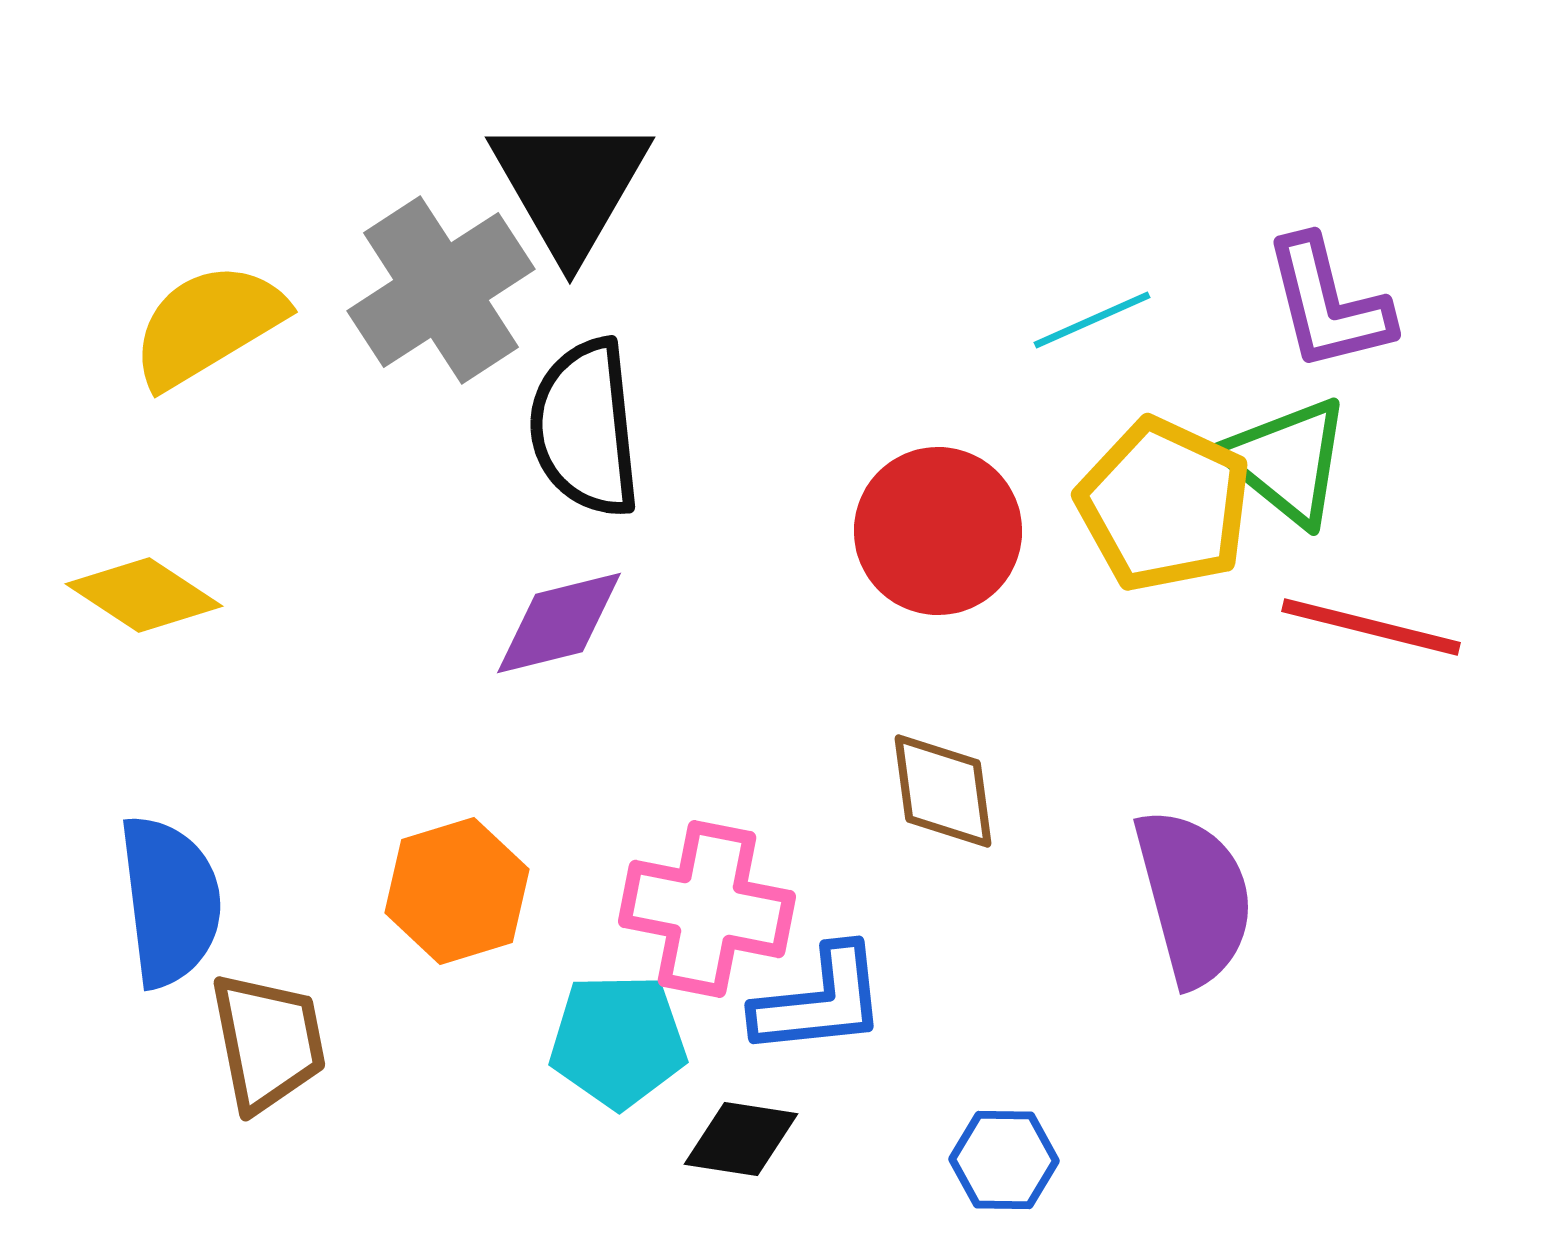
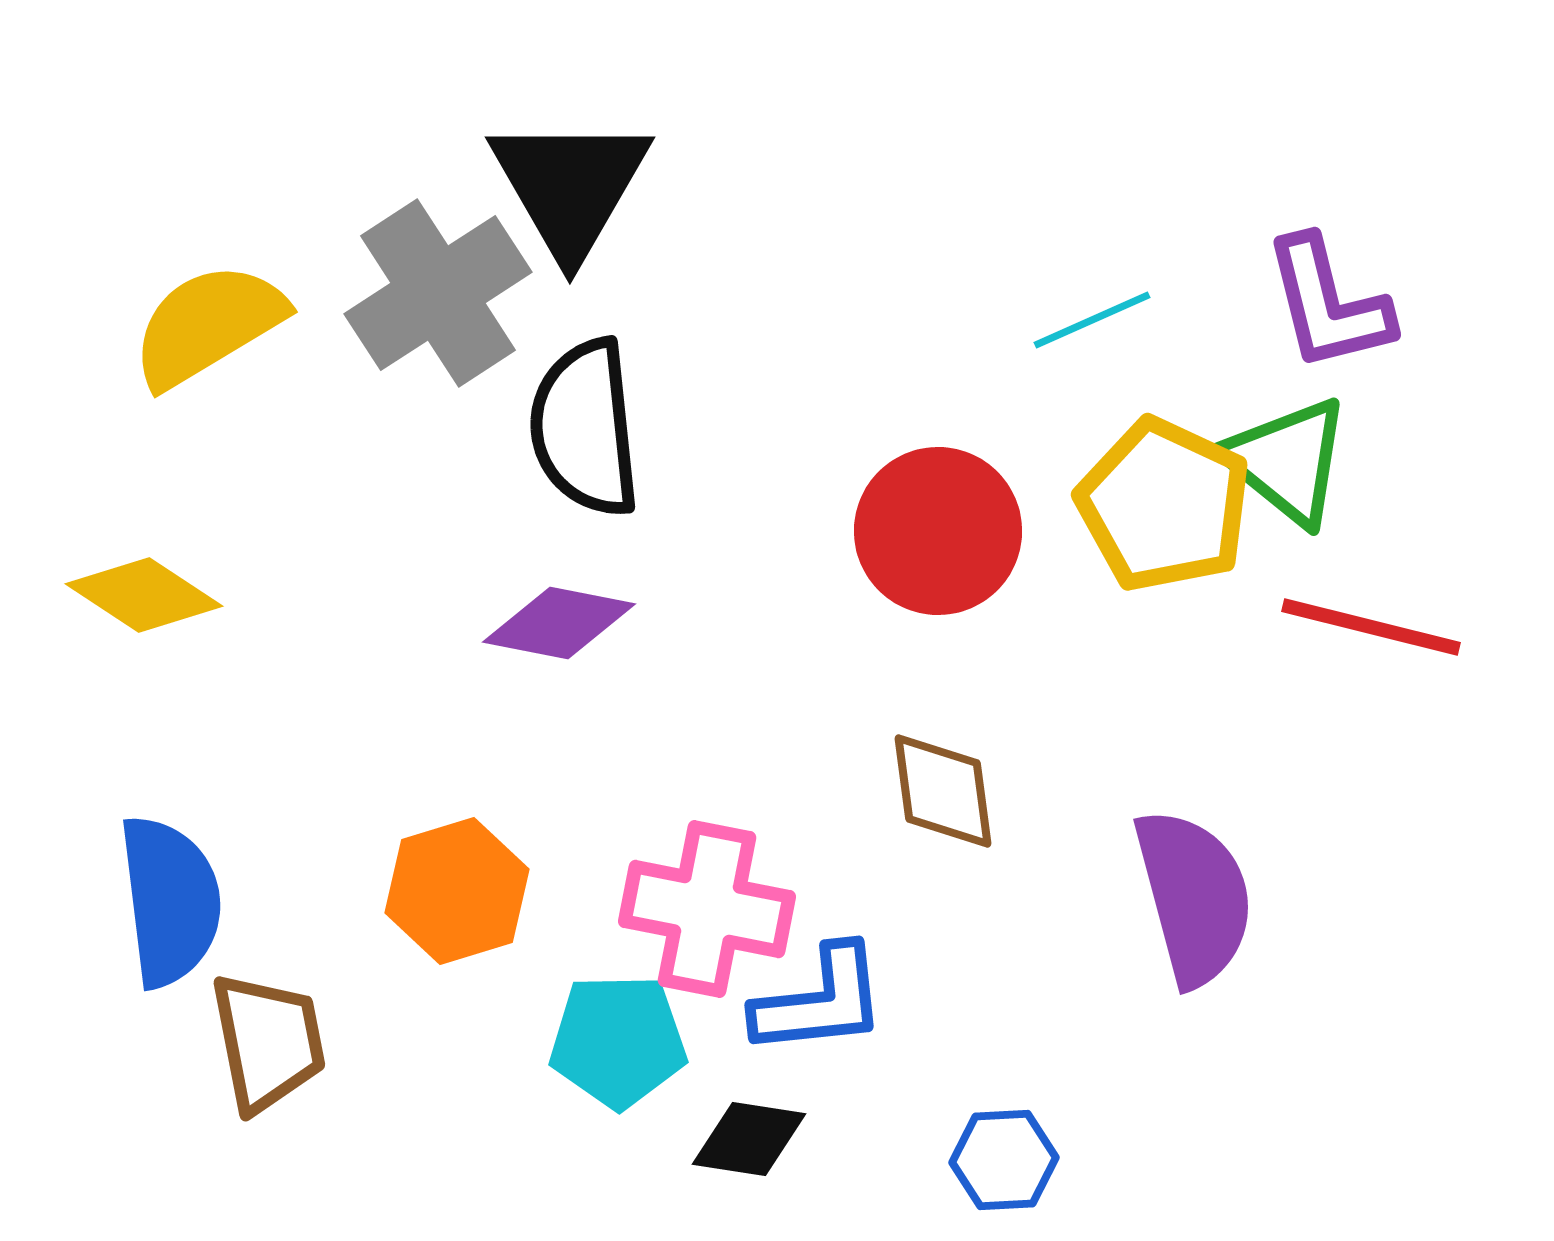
gray cross: moved 3 px left, 3 px down
purple diamond: rotated 25 degrees clockwise
black diamond: moved 8 px right
blue hexagon: rotated 4 degrees counterclockwise
